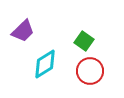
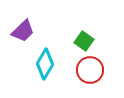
cyan diamond: rotated 28 degrees counterclockwise
red circle: moved 1 px up
